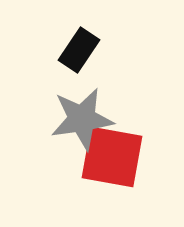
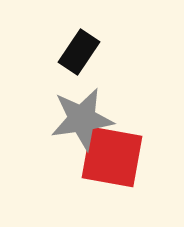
black rectangle: moved 2 px down
